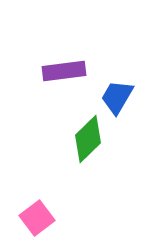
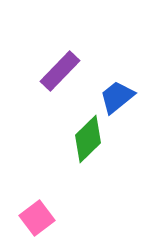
purple rectangle: moved 4 px left; rotated 39 degrees counterclockwise
blue trapezoid: rotated 21 degrees clockwise
